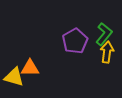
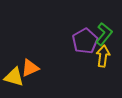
purple pentagon: moved 10 px right
yellow arrow: moved 4 px left, 4 px down
orange triangle: rotated 24 degrees counterclockwise
